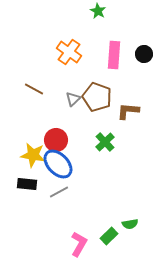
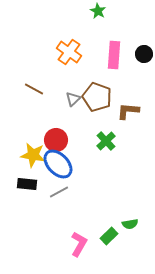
green cross: moved 1 px right, 1 px up
